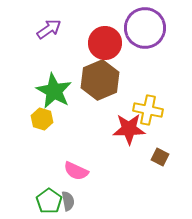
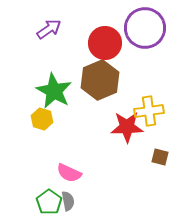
yellow cross: moved 1 px right, 1 px down; rotated 20 degrees counterclockwise
red star: moved 2 px left, 2 px up
brown square: rotated 12 degrees counterclockwise
pink semicircle: moved 7 px left, 2 px down
green pentagon: moved 1 px down
